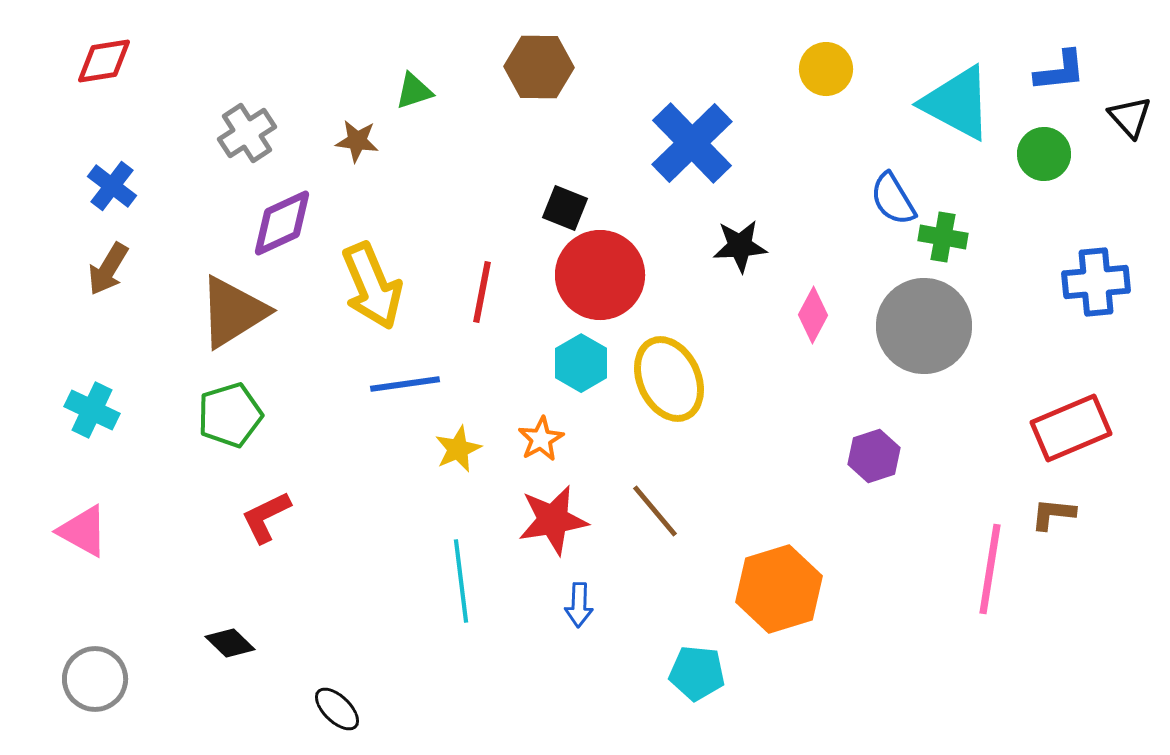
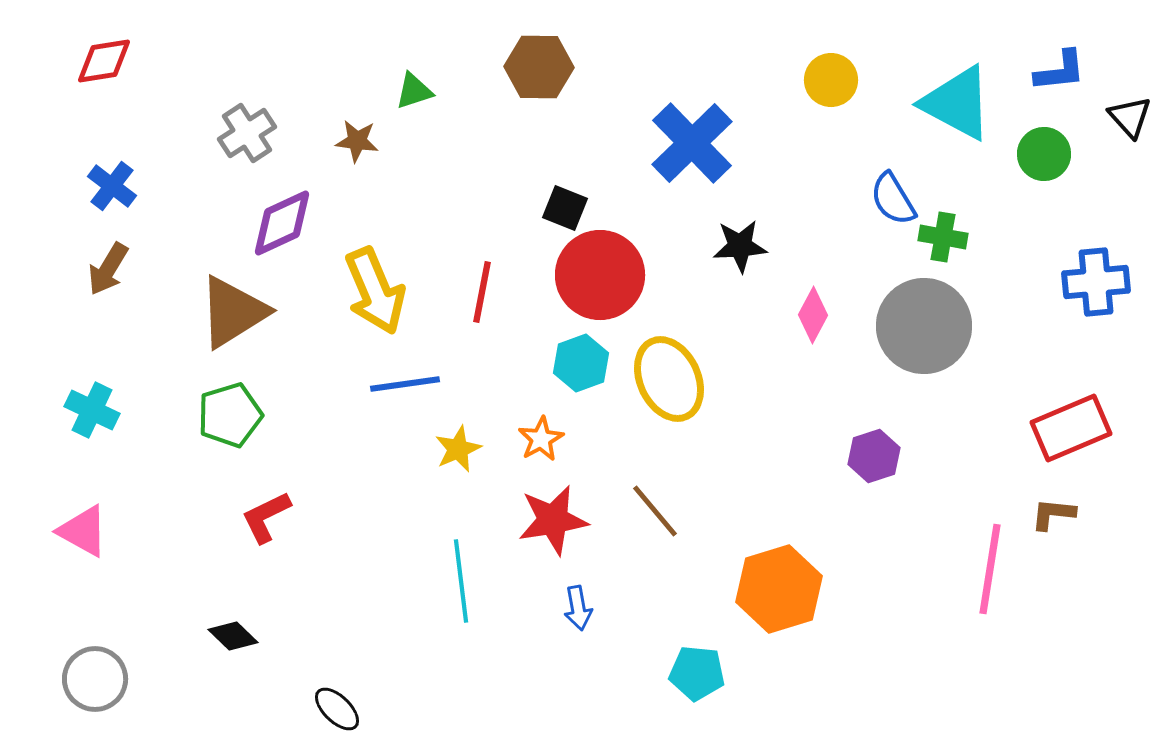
yellow circle at (826, 69): moved 5 px right, 11 px down
yellow arrow at (372, 286): moved 3 px right, 5 px down
cyan hexagon at (581, 363): rotated 10 degrees clockwise
blue arrow at (579, 605): moved 1 px left, 3 px down; rotated 12 degrees counterclockwise
black diamond at (230, 643): moved 3 px right, 7 px up
